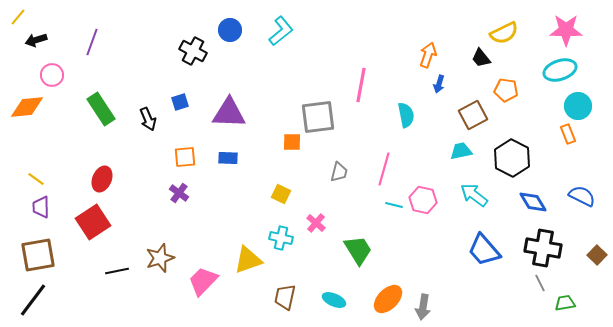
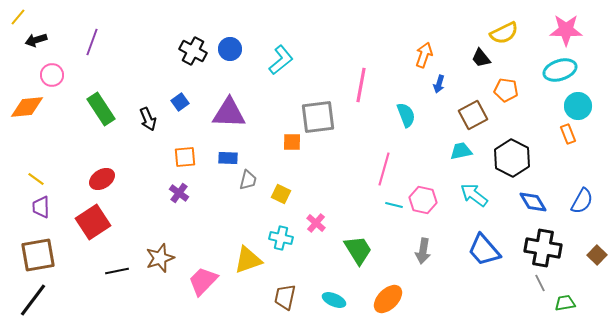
blue circle at (230, 30): moved 19 px down
cyan L-shape at (281, 31): moved 29 px down
orange arrow at (428, 55): moved 4 px left
blue square at (180, 102): rotated 18 degrees counterclockwise
cyan semicircle at (406, 115): rotated 10 degrees counterclockwise
gray trapezoid at (339, 172): moved 91 px left, 8 px down
red ellipse at (102, 179): rotated 35 degrees clockwise
blue semicircle at (582, 196): moved 5 px down; rotated 92 degrees clockwise
gray arrow at (423, 307): moved 56 px up
